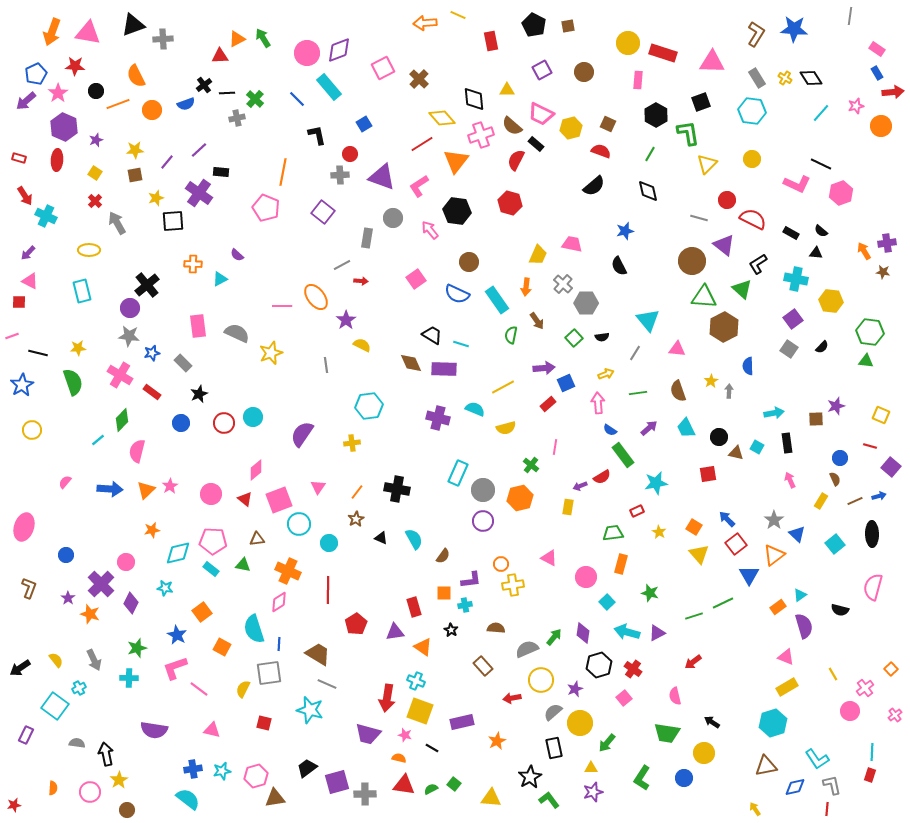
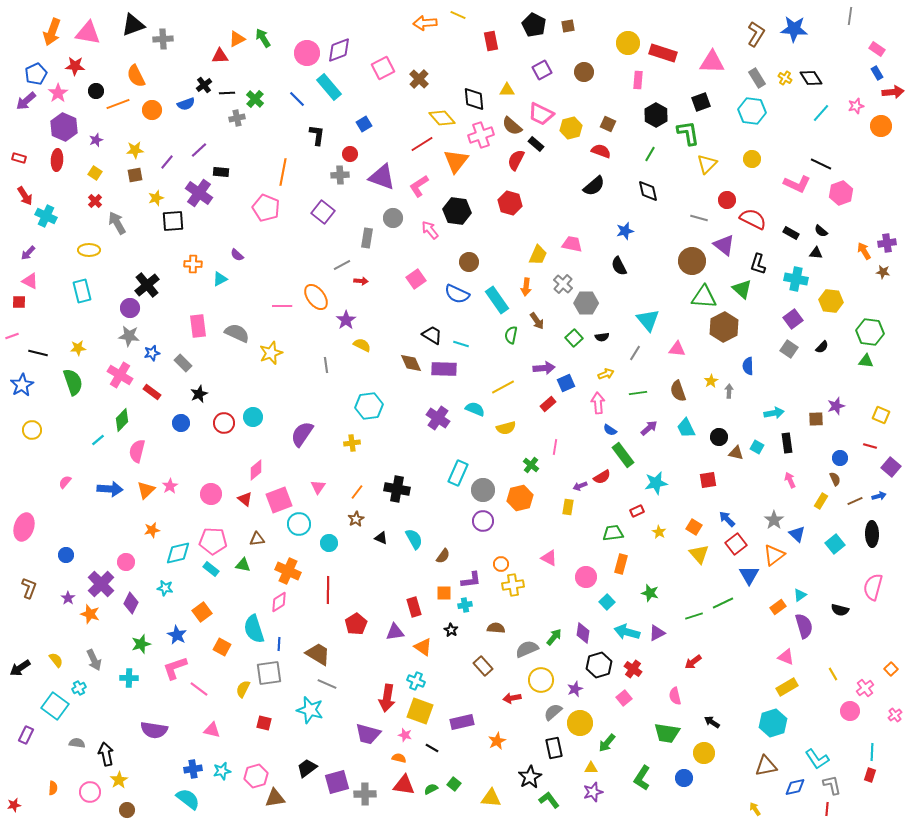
black L-shape at (317, 135): rotated 20 degrees clockwise
black L-shape at (758, 264): rotated 40 degrees counterclockwise
purple cross at (438, 418): rotated 20 degrees clockwise
red square at (708, 474): moved 6 px down
green star at (137, 648): moved 4 px right, 4 px up
